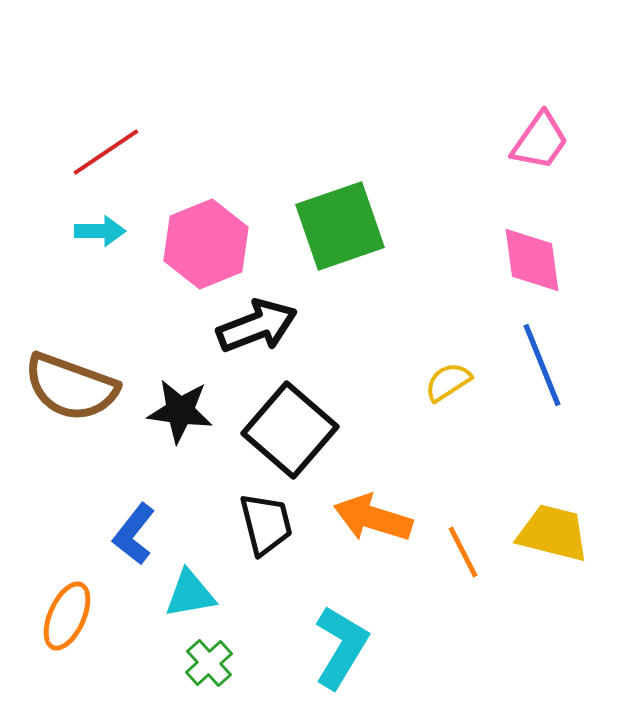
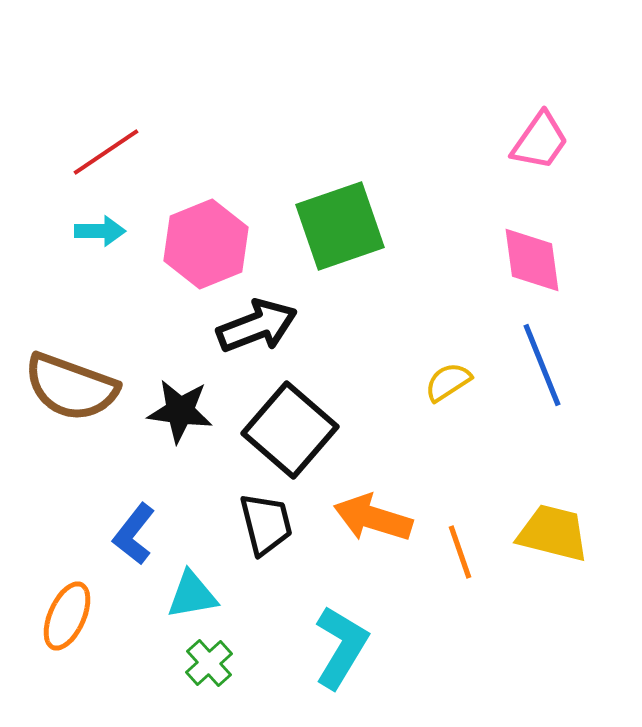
orange line: moved 3 px left; rotated 8 degrees clockwise
cyan triangle: moved 2 px right, 1 px down
